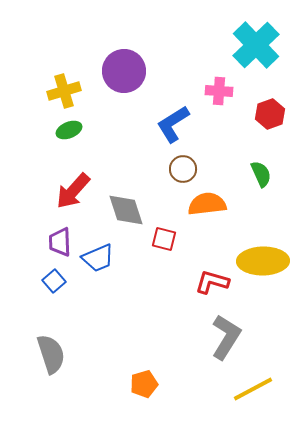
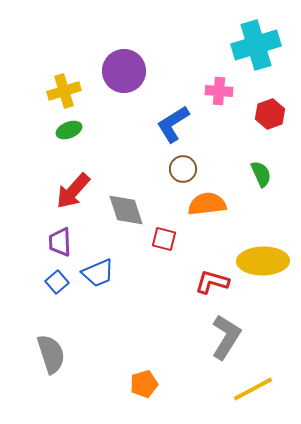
cyan cross: rotated 27 degrees clockwise
blue trapezoid: moved 15 px down
blue square: moved 3 px right, 1 px down
